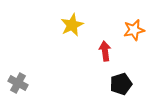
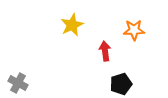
orange star: rotated 10 degrees clockwise
